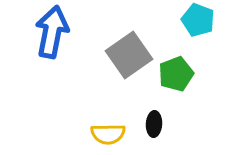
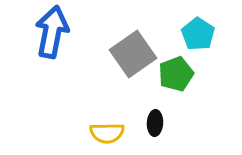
cyan pentagon: moved 14 px down; rotated 12 degrees clockwise
gray square: moved 4 px right, 1 px up
black ellipse: moved 1 px right, 1 px up
yellow semicircle: moved 1 px left, 1 px up
